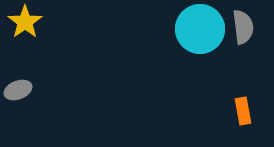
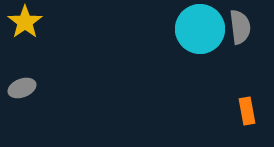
gray semicircle: moved 3 px left
gray ellipse: moved 4 px right, 2 px up
orange rectangle: moved 4 px right
